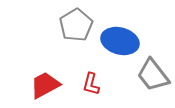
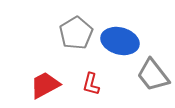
gray pentagon: moved 8 px down
